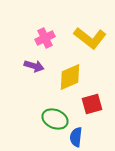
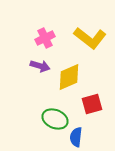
purple arrow: moved 6 px right
yellow diamond: moved 1 px left
